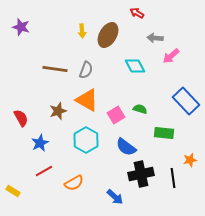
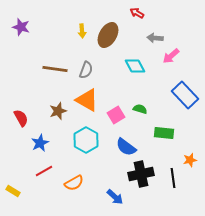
blue rectangle: moved 1 px left, 6 px up
